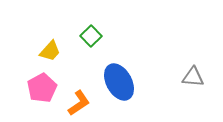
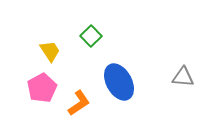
yellow trapezoid: rotated 75 degrees counterclockwise
gray triangle: moved 10 px left
